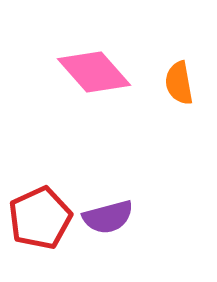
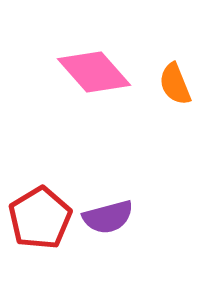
orange semicircle: moved 4 px left, 1 px down; rotated 12 degrees counterclockwise
red pentagon: rotated 6 degrees counterclockwise
